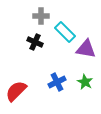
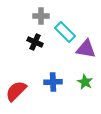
blue cross: moved 4 px left; rotated 24 degrees clockwise
